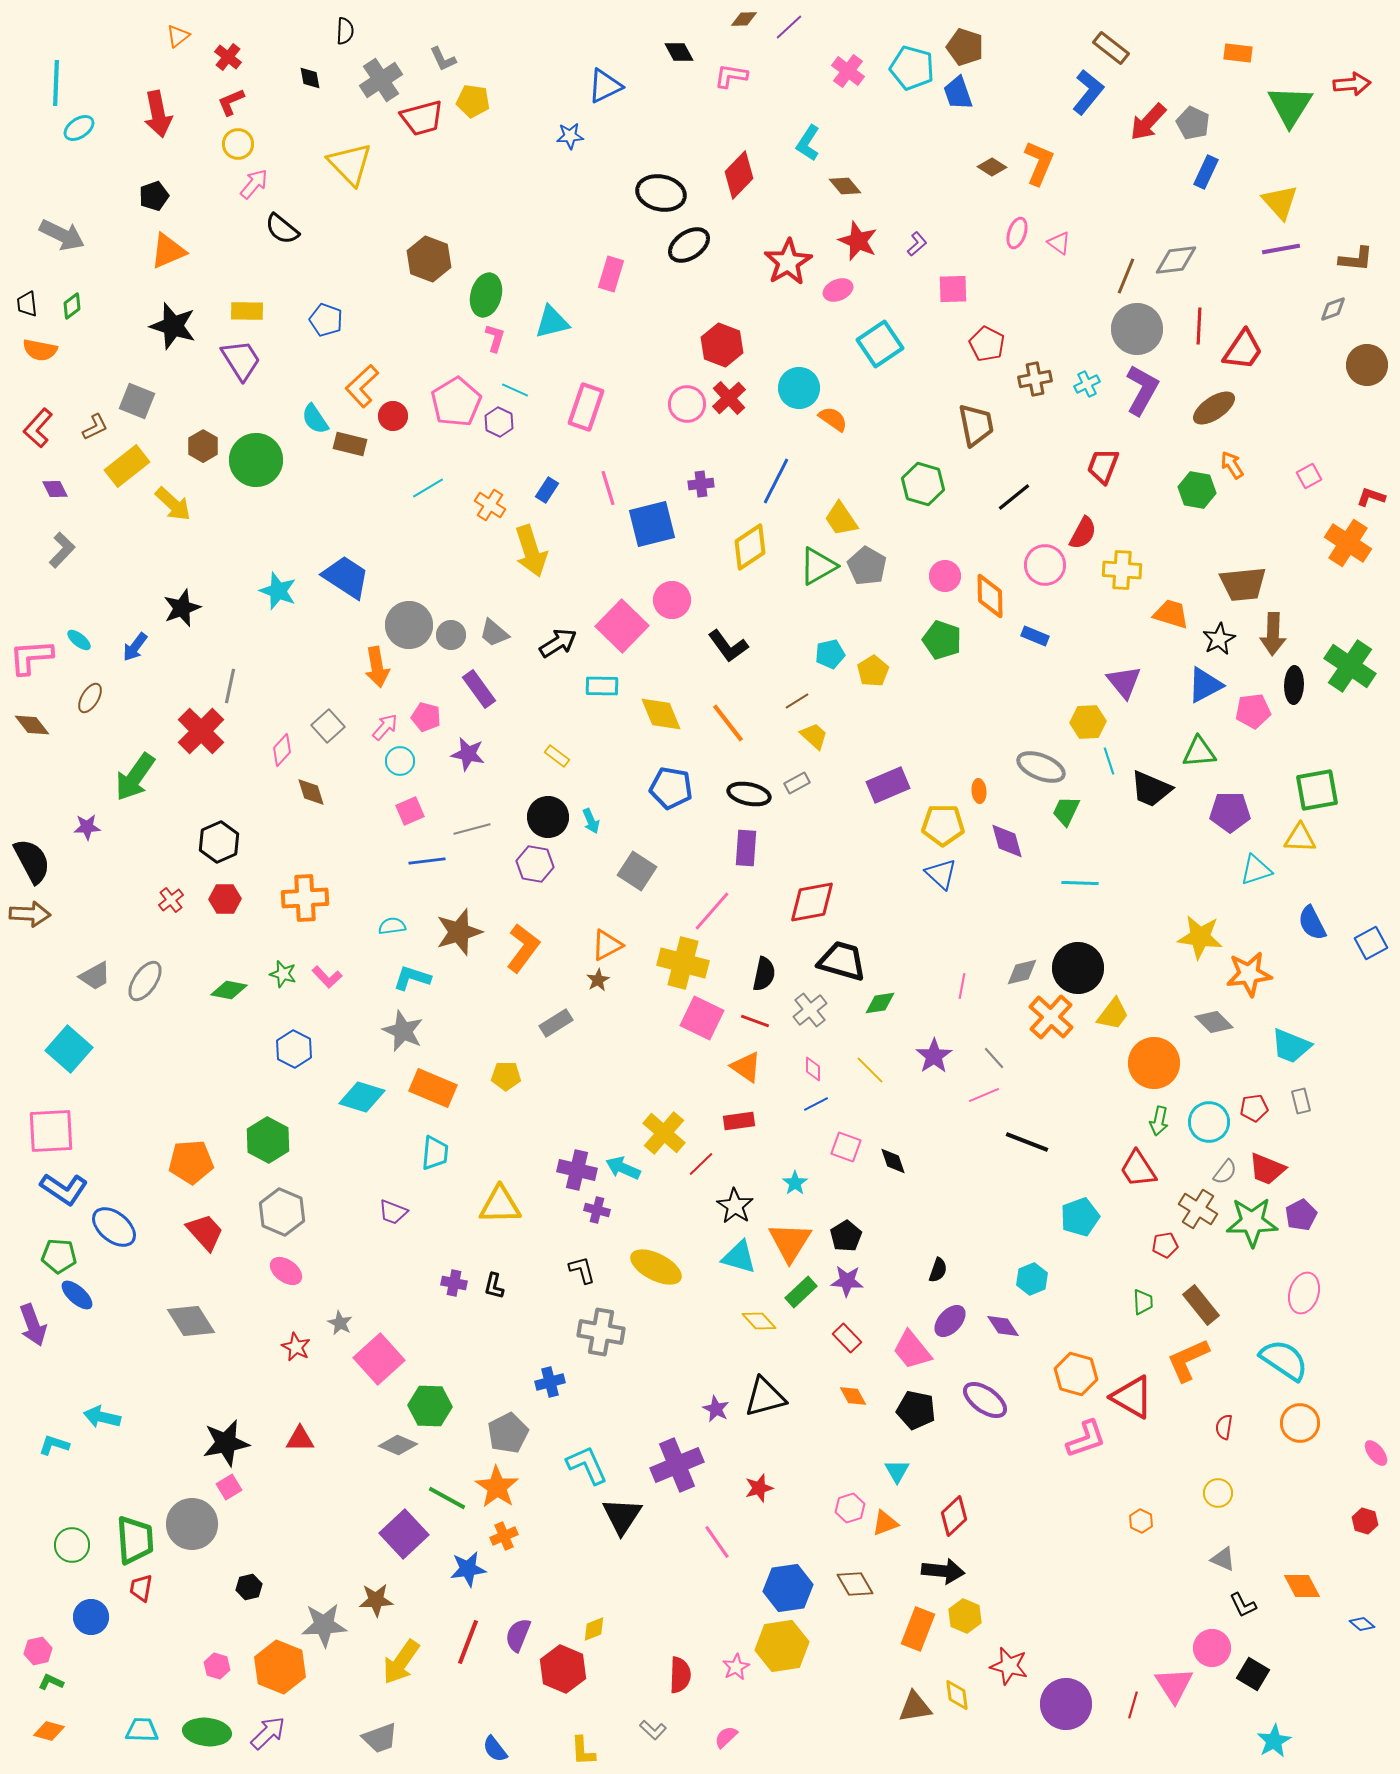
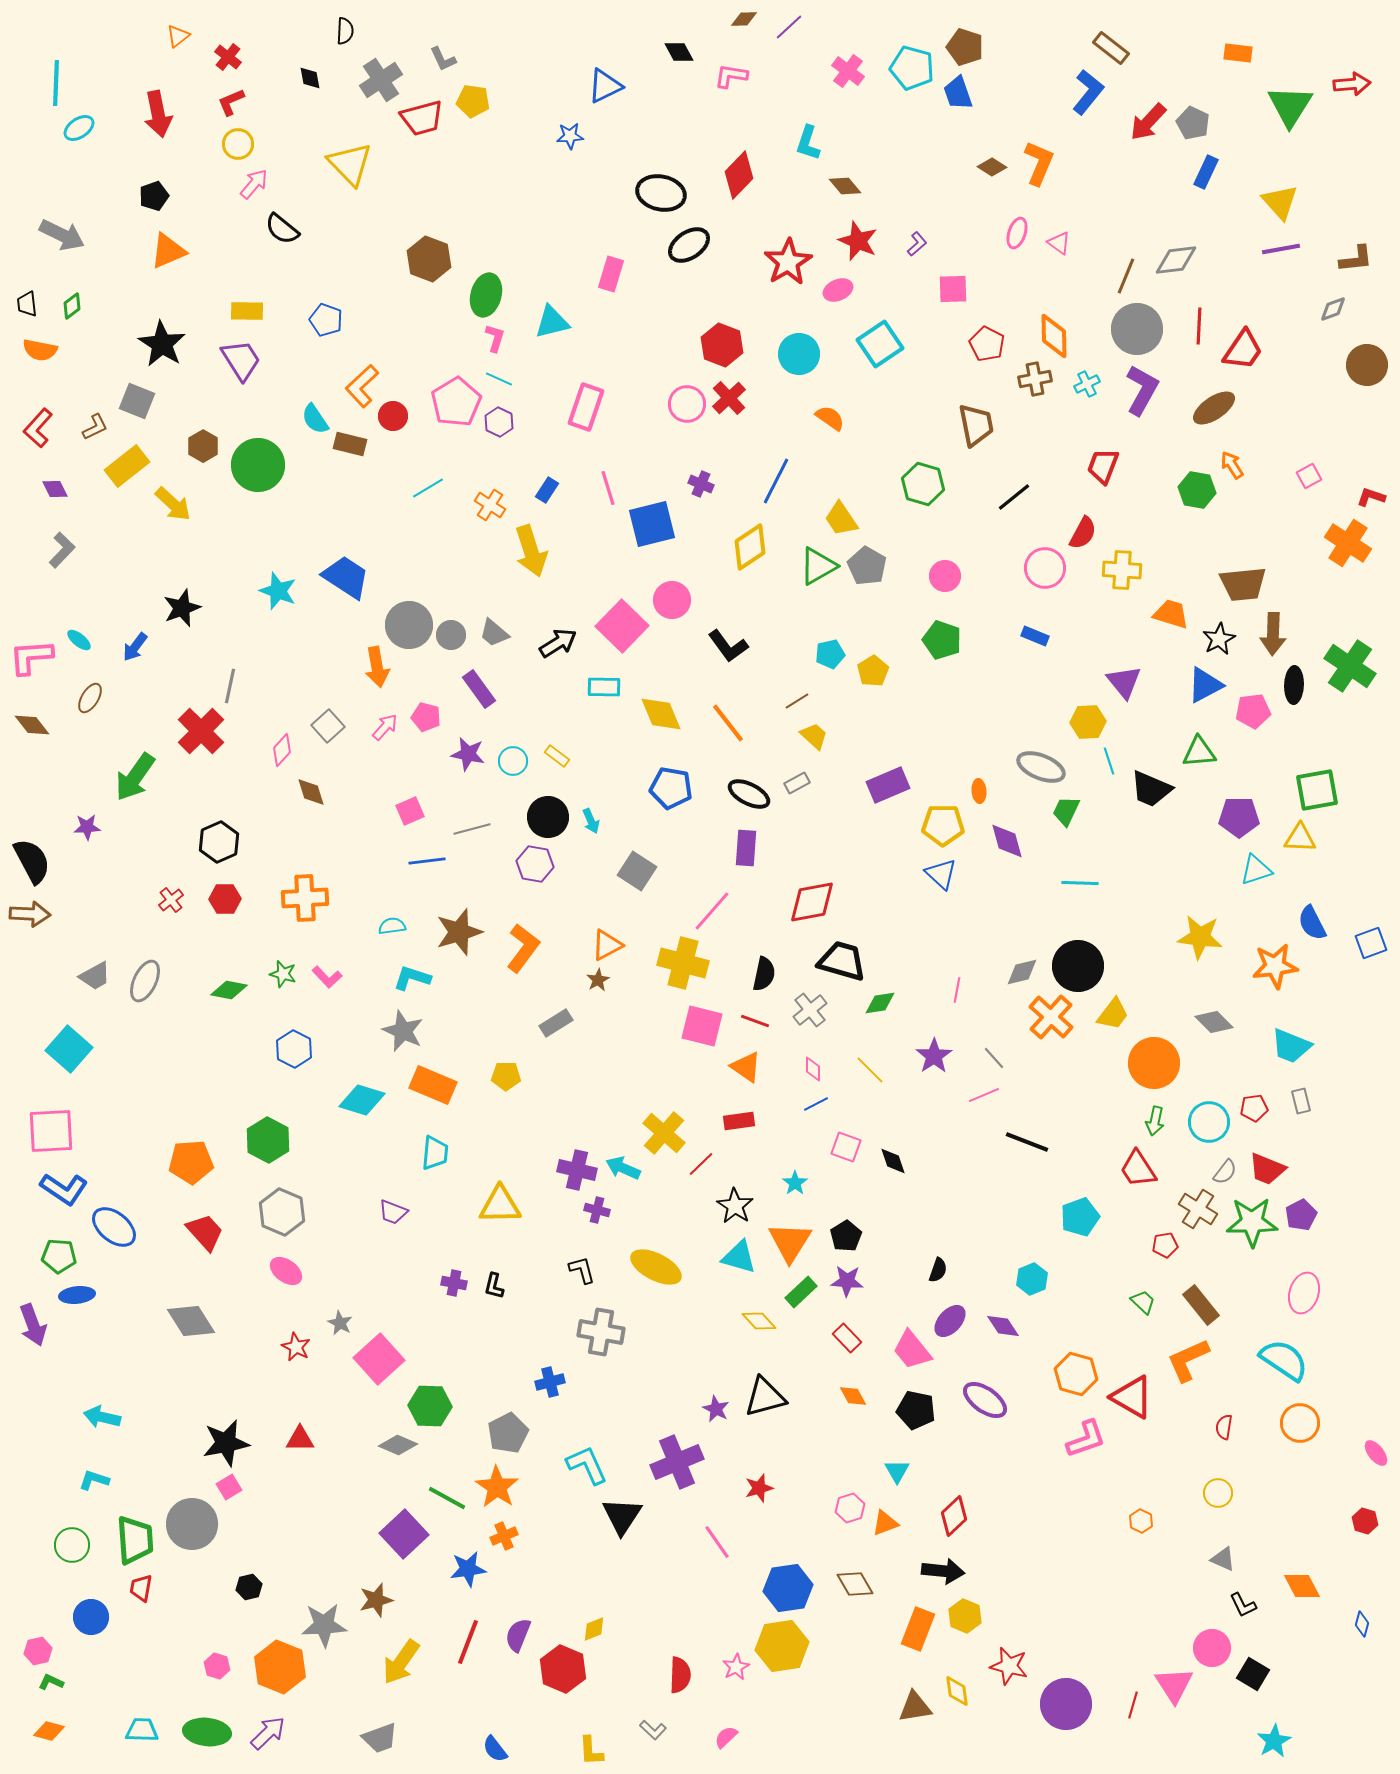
cyan L-shape at (808, 143): rotated 15 degrees counterclockwise
brown L-shape at (1356, 259): rotated 12 degrees counterclockwise
black star at (173, 326): moved 11 px left, 18 px down; rotated 15 degrees clockwise
cyan circle at (799, 388): moved 34 px up
cyan line at (515, 390): moved 16 px left, 11 px up
orange semicircle at (833, 419): moved 3 px left, 1 px up
green circle at (256, 460): moved 2 px right, 5 px down
purple cross at (701, 484): rotated 30 degrees clockwise
pink circle at (1045, 565): moved 3 px down
orange diamond at (990, 596): moved 64 px right, 260 px up
cyan rectangle at (602, 686): moved 2 px right, 1 px down
cyan circle at (400, 761): moved 113 px right
black ellipse at (749, 794): rotated 15 degrees clockwise
purple pentagon at (1230, 812): moved 9 px right, 5 px down
blue square at (1371, 943): rotated 8 degrees clockwise
black circle at (1078, 968): moved 2 px up
orange star at (1249, 974): moved 26 px right, 8 px up
gray ellipse at (145, 981): rotated 9 degrees counterclockwise
pink line at (962, 986): moved 5 px left, 4 px down
pink square at (702, 1018): moved 8 px down; rotated 12 degrees counterclockwise
orange rectangle at (433, 1088): moved 3 px up
cyan diamond at (362, 1097): moved 3 px down
green arrow at (1159, 1121): moved 4 px left
blue ellipse at (77, 1295): rotated 48 degrees counterclockwise
green trapezoid at (1143, 1302): rotated 44 degrees counterclockwise
cyan L-shape at (54, 1445): moved 40 px right, 35 px down
purple cross at (677, 1465): moved 3 px up
brown star at (376, 1600): rotated 12 degrees counterclockwise
blue diamond at (1362, 1624): rotated 65 degrees clockwise
yellow diamond at (957, 1695): moved 4 px up
yellow L-shape at (583, 1751): moved 8 px right
